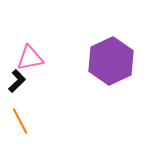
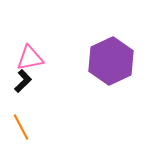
black L-shape: moved 6 px right
orange line: moved 1 px right, 6 px down
